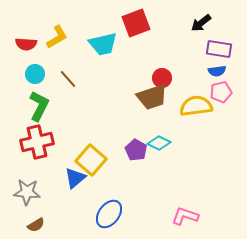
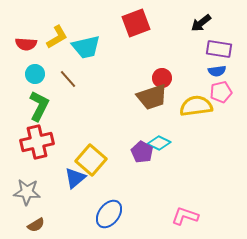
cyan trapezoid: moved 17 px left, 3 px down
purple pentagon: moved 6 px right, 2 px down
